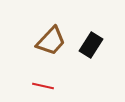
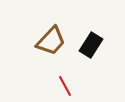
red line: moved 22 px right; rotated 50 degrees clockwise
